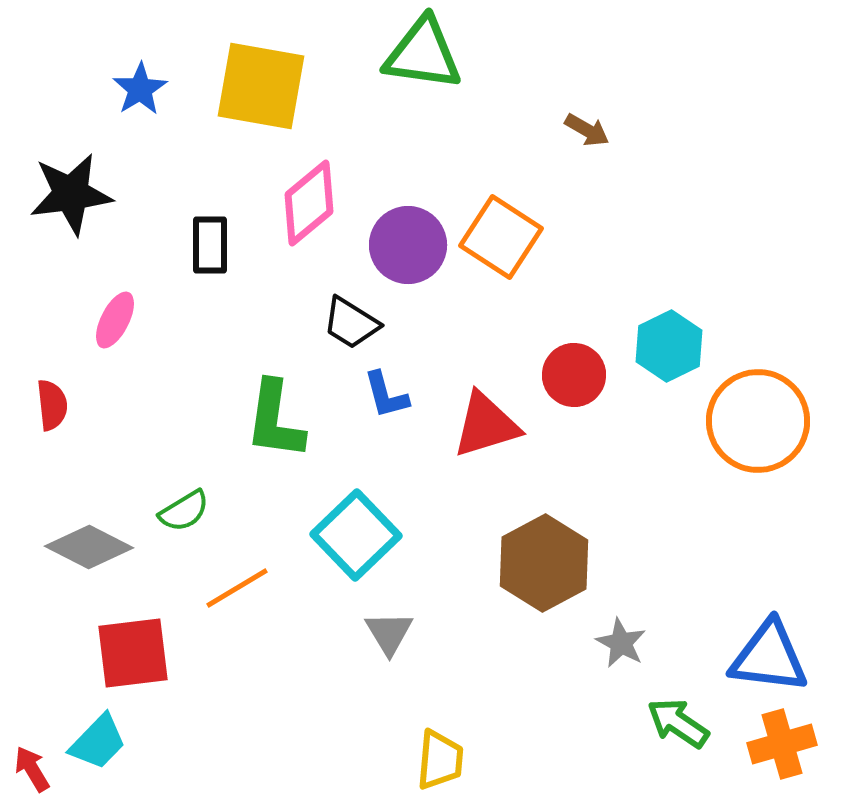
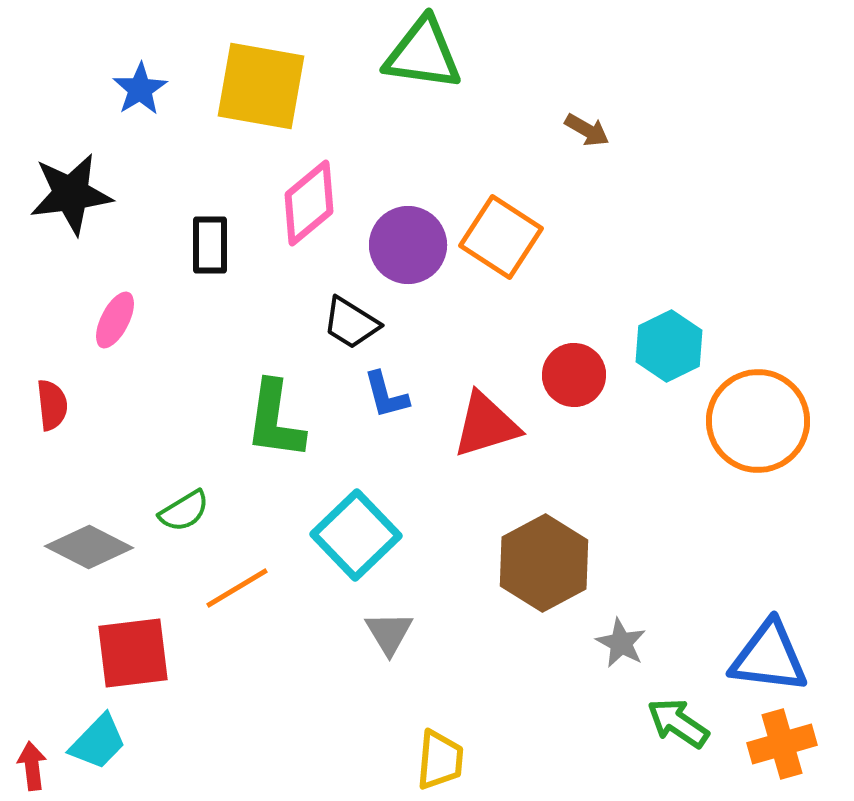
red arrow: moved 3 px up; rotated 24 degrees clockwise
